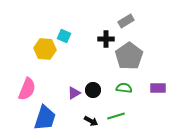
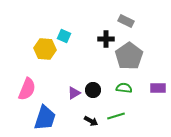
gray rectangle: rotated 56 degrees clockwise
